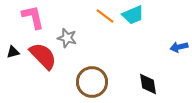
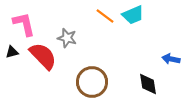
pink L-shape: moved 9 px left, 7 px down
blue arrow: moved 8 px left, 12 px down; rotated 24 degrees clockwise
black triangle: moved 1 px left
